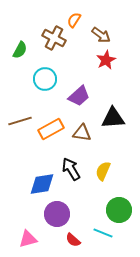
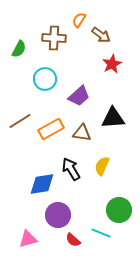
orange semicircle: moved 5 px right
brown cross: rotated 25 degrees counterclockwise
green semicircle: moved 1 px left, 1 px up
red star: moved 6 px right, 4 px down
brown line: rotated 15 degrees counterclockwise
yellow semicircle: moved 1 px left, 5 px up
purple circle: moved 1 px right, 1 px down
cyan line: moved 2 px left
